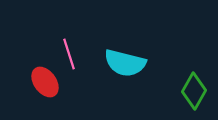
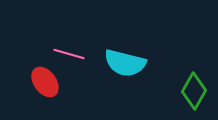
pink line: rotated 56 degrees counterclockwise
